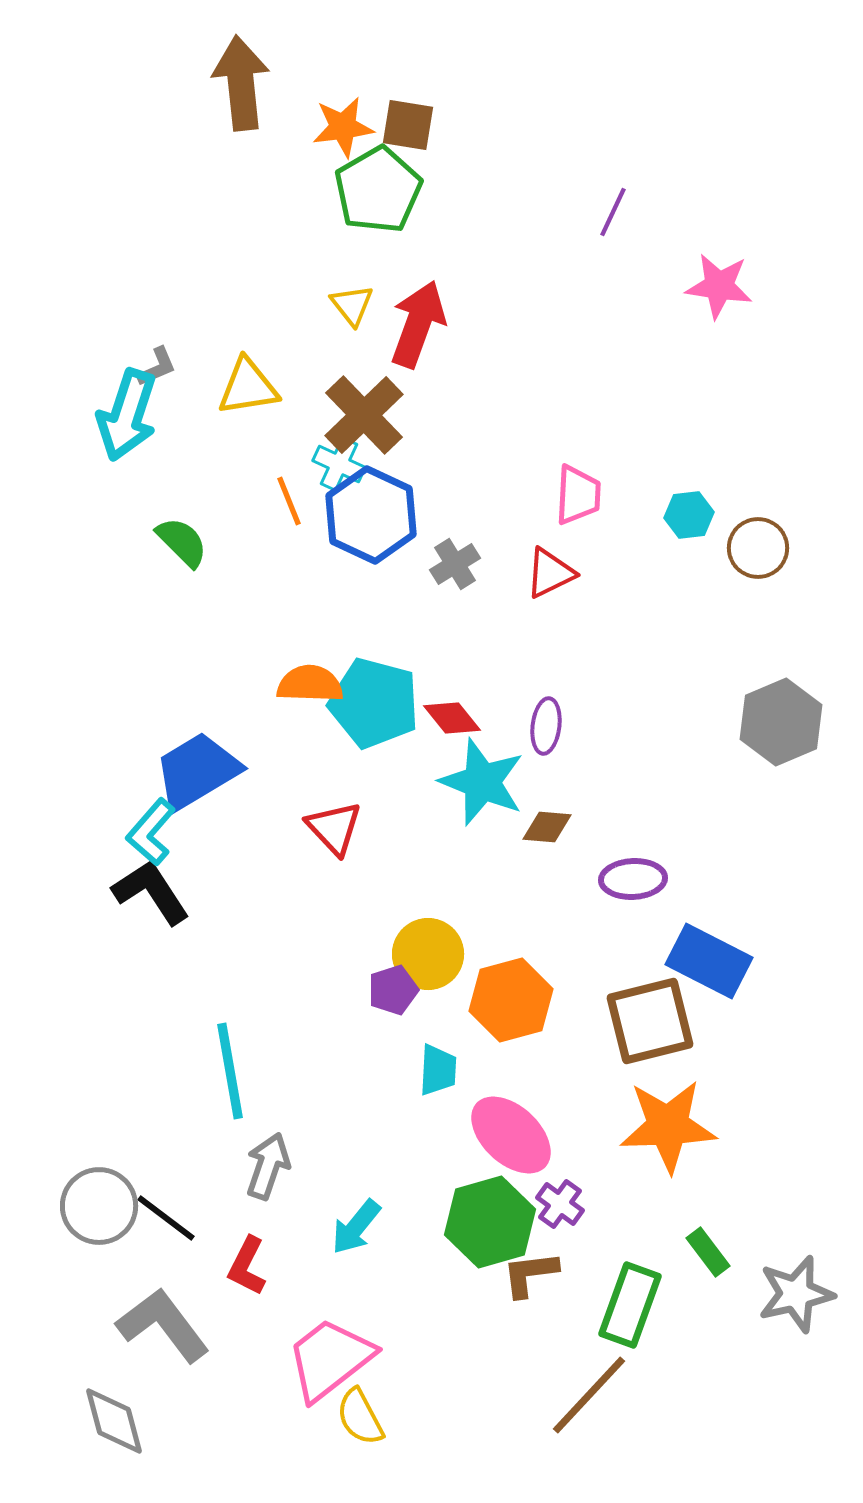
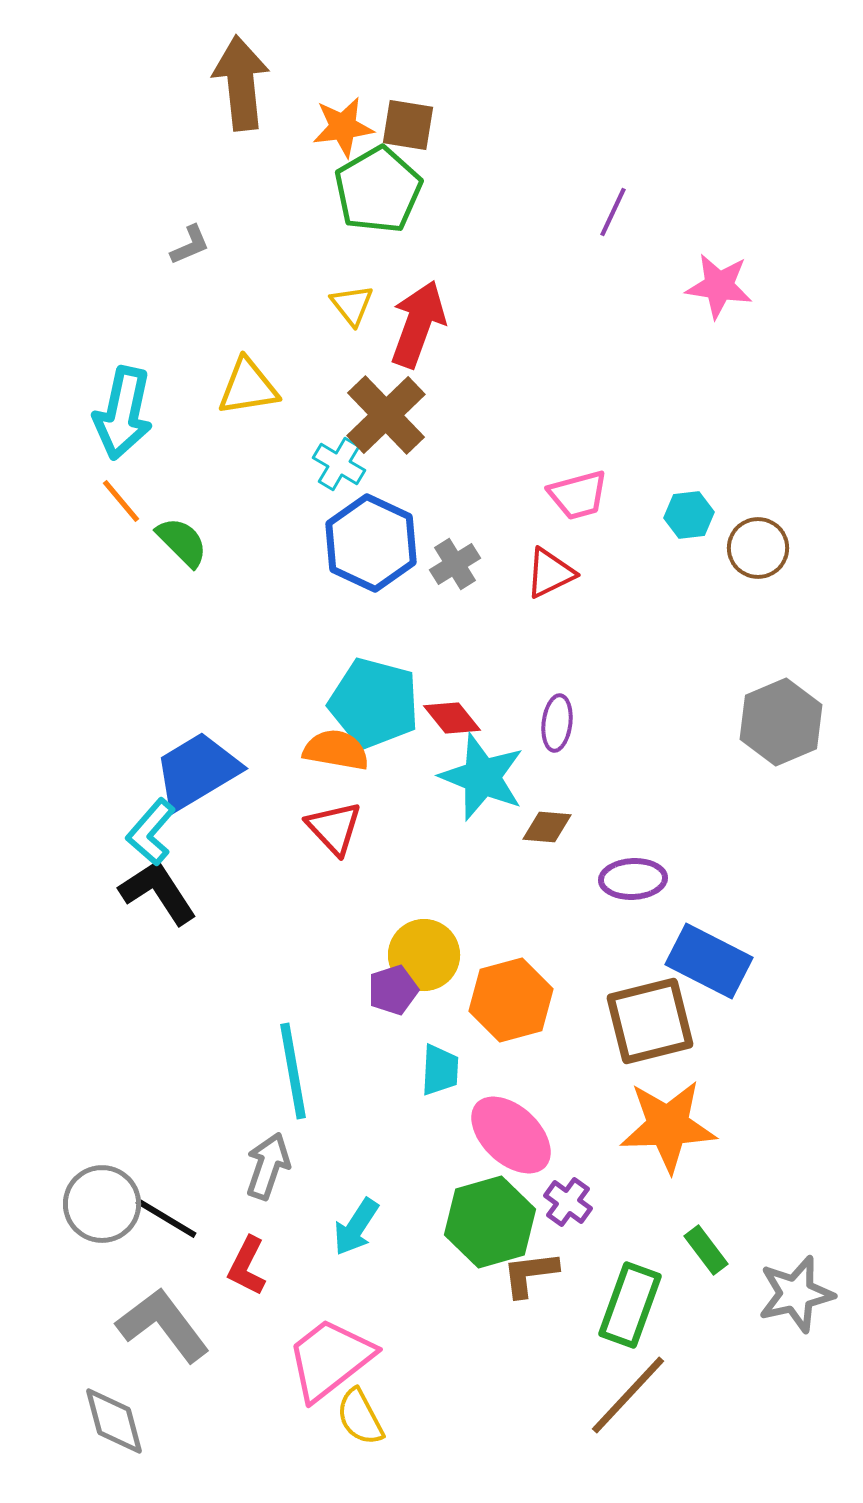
gray L-shape at (157, 367): moved 33 px right, 122 px up
cyan arrow at (127, 415): moved 4 px left, 2 px up; rotated 6 degrees counterclockwise
brown cross at (364, 415): moved 22 px right
cyan cross at (339, 464): rotated 6 degrees clockwise
pink trapezoid at (578, 495): rotated 72 degrees clockwise
orange line at (289, 501): moved 168 px left; rotated 18 degrees counterclockwise
blue hexagon at (371, 515): moved 28 px down
orange semicircle at (310, 684): moved 26 px right, 66 px down; rotated 8 degrees clockwise
purple ellipse at (546, 726): moved 11 px right, 3 px up
cyan star at (482, 782): moved 5 px up
black L-shape at (151, 892): moved 7 px right
yellow circle at (428, 954): moved 4 px left, 1 px down
cyan trapezoid at (438, 1070): moved 2 px right
cyan line at (230, 1071): moved 63 px right
purple cross at (560, 1204): moved 8 px right, 2 px up
gray circle at (99, 1206): moved 3 px right, 2 px up
black line at (166, 1218): rotated 6 degrees counterclockwise
cyan arrow at (356, 1227): rotated 6 degrees counterclockwise
green rectangle at (708, 1252): moved 2 px left, 2 px up
brown line at (589, 1395): moved 39 px right
